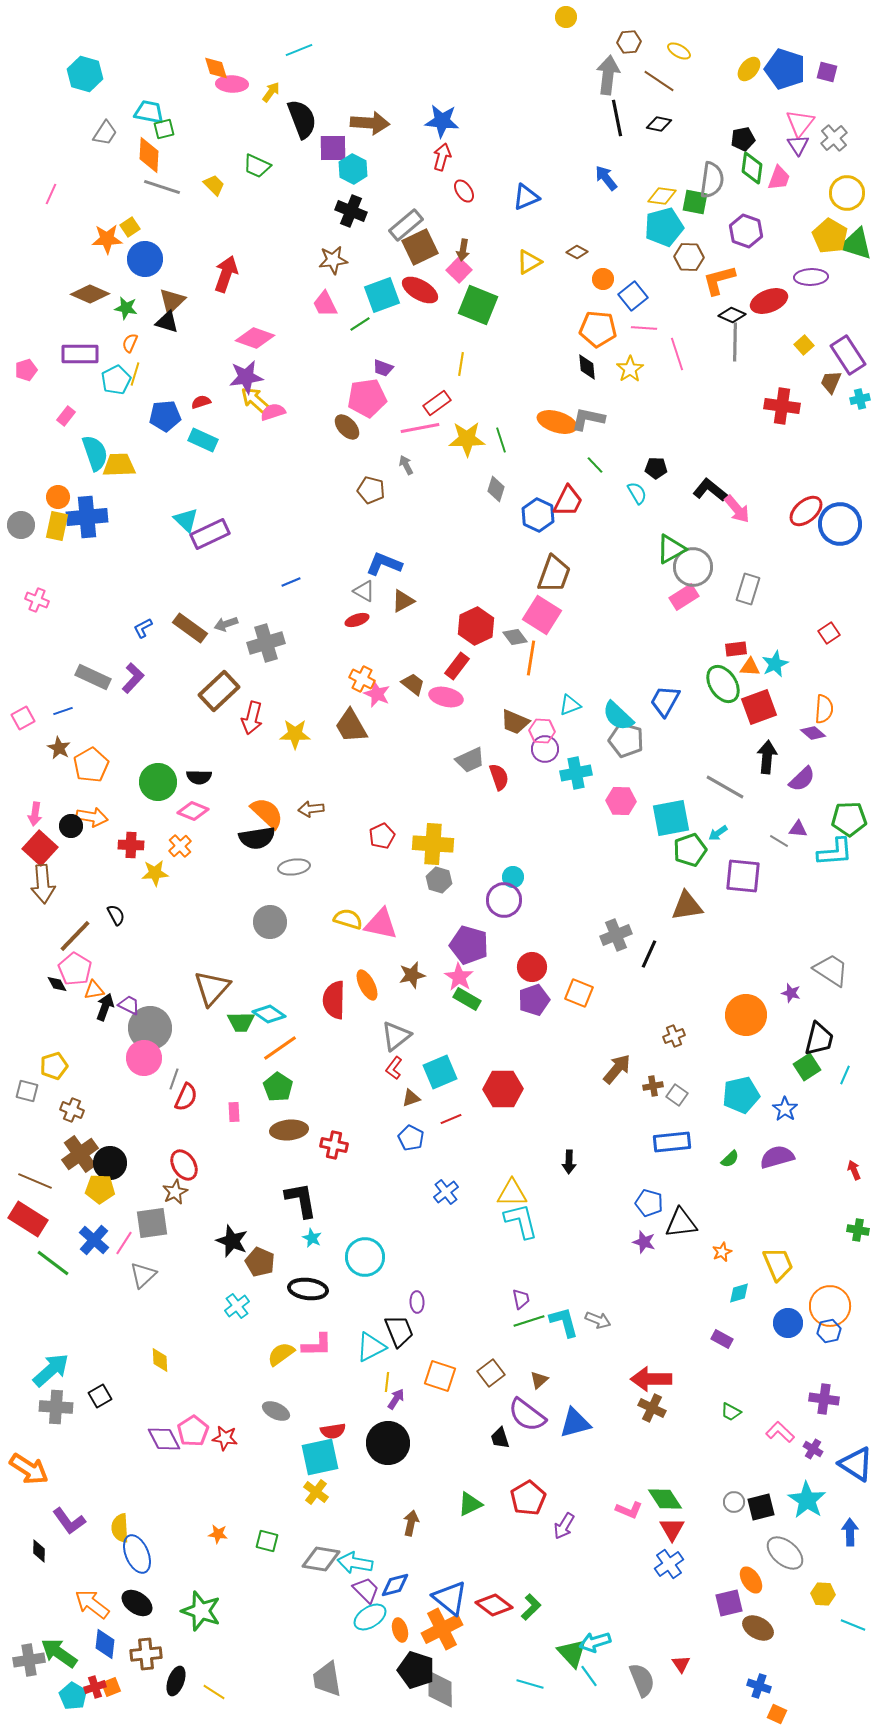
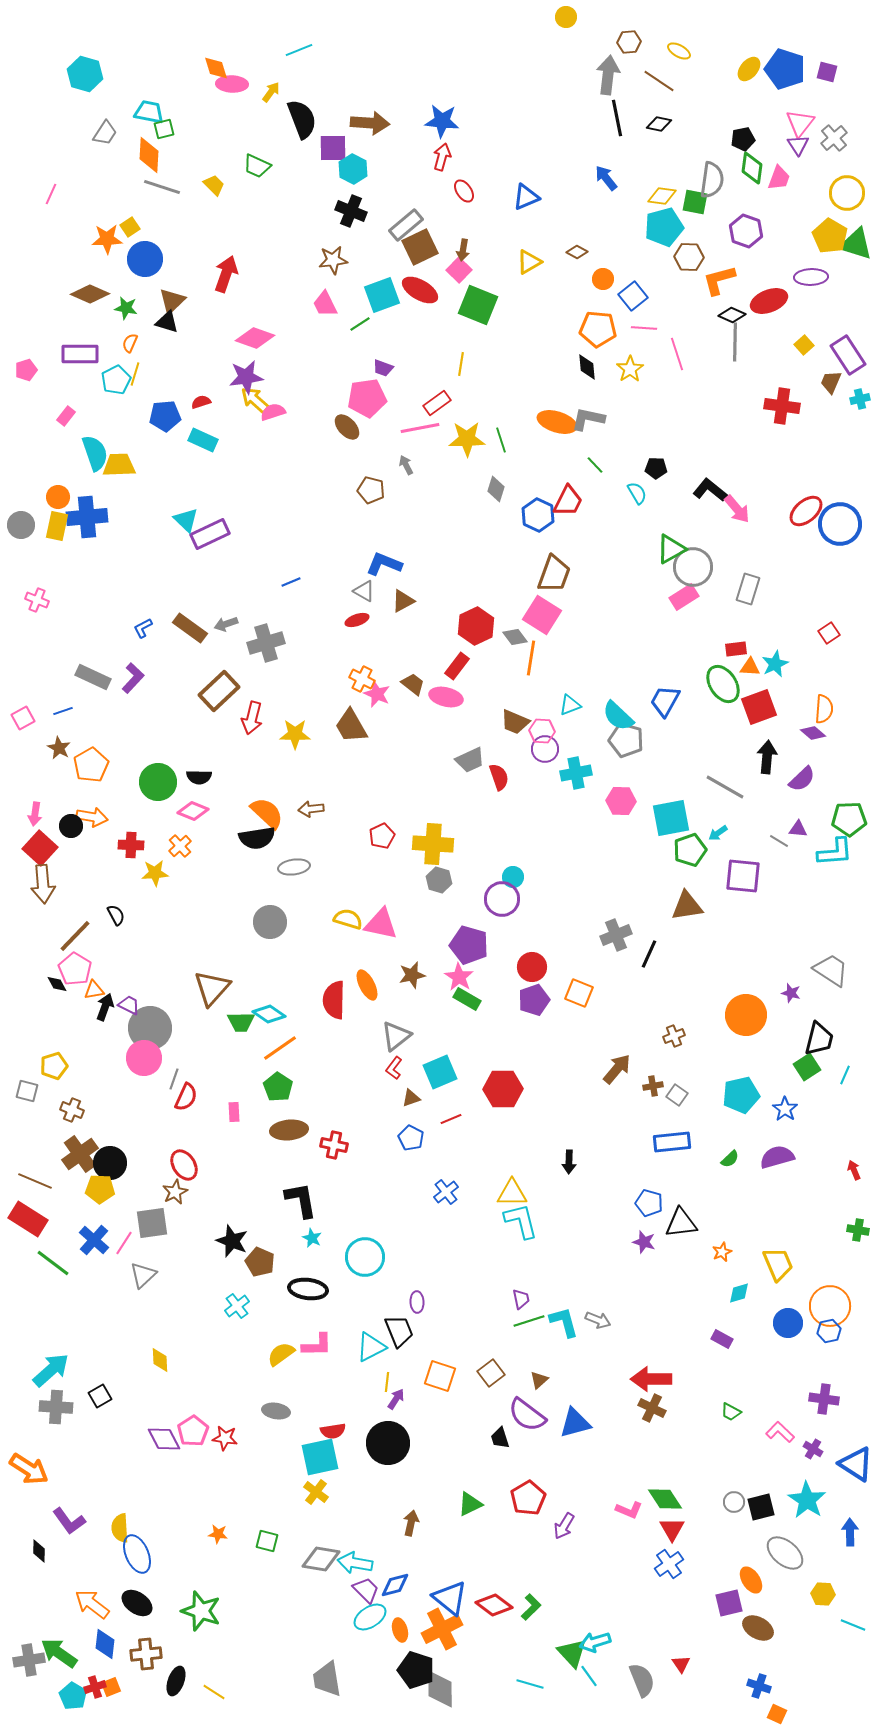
purple circle at (504, 900): moved 2 px left, 1 px up
gray ellipse at (276, 1411): rotated 16 degrees counterclockwise
